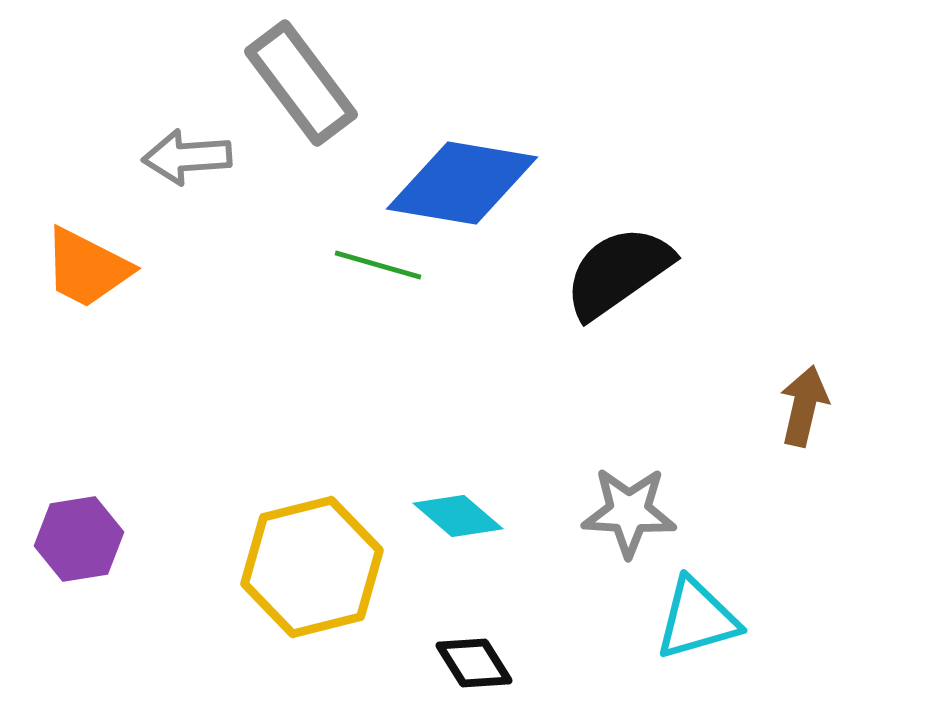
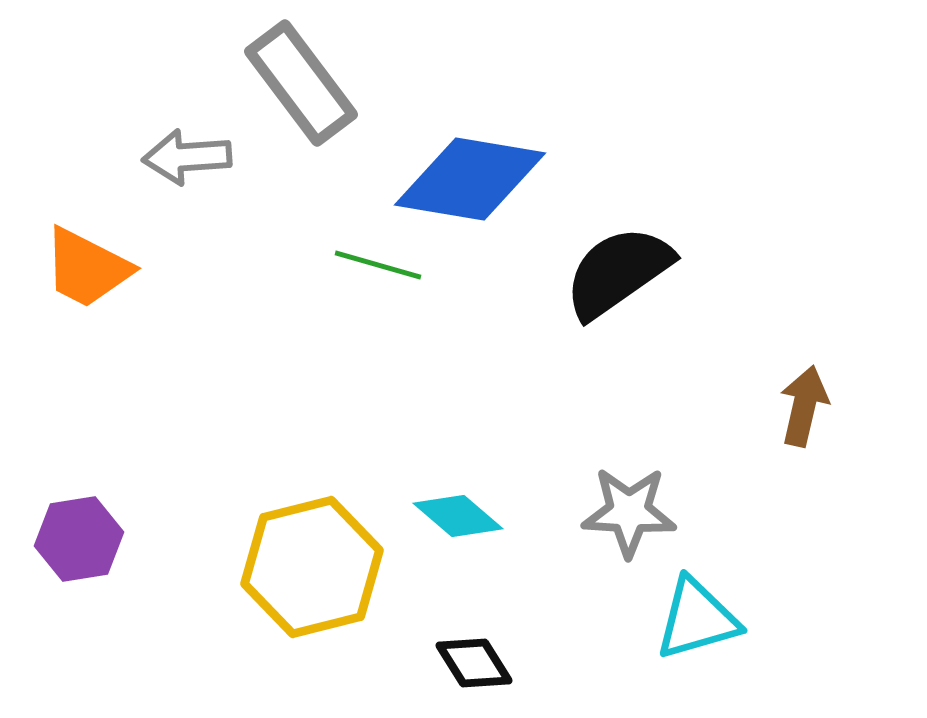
blue diamond: moved 8 px right, 4 px up
